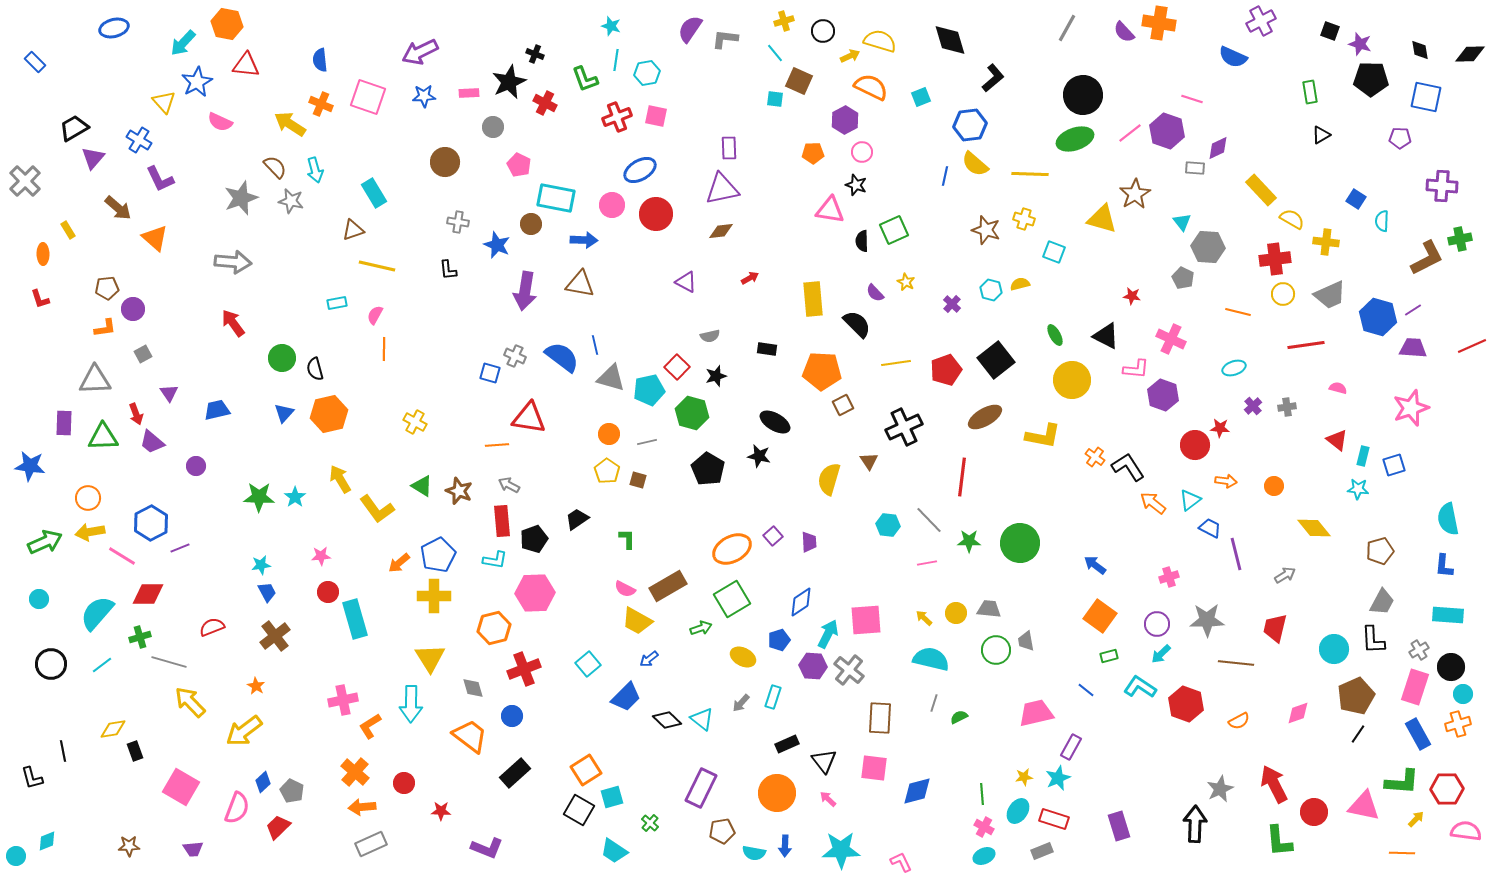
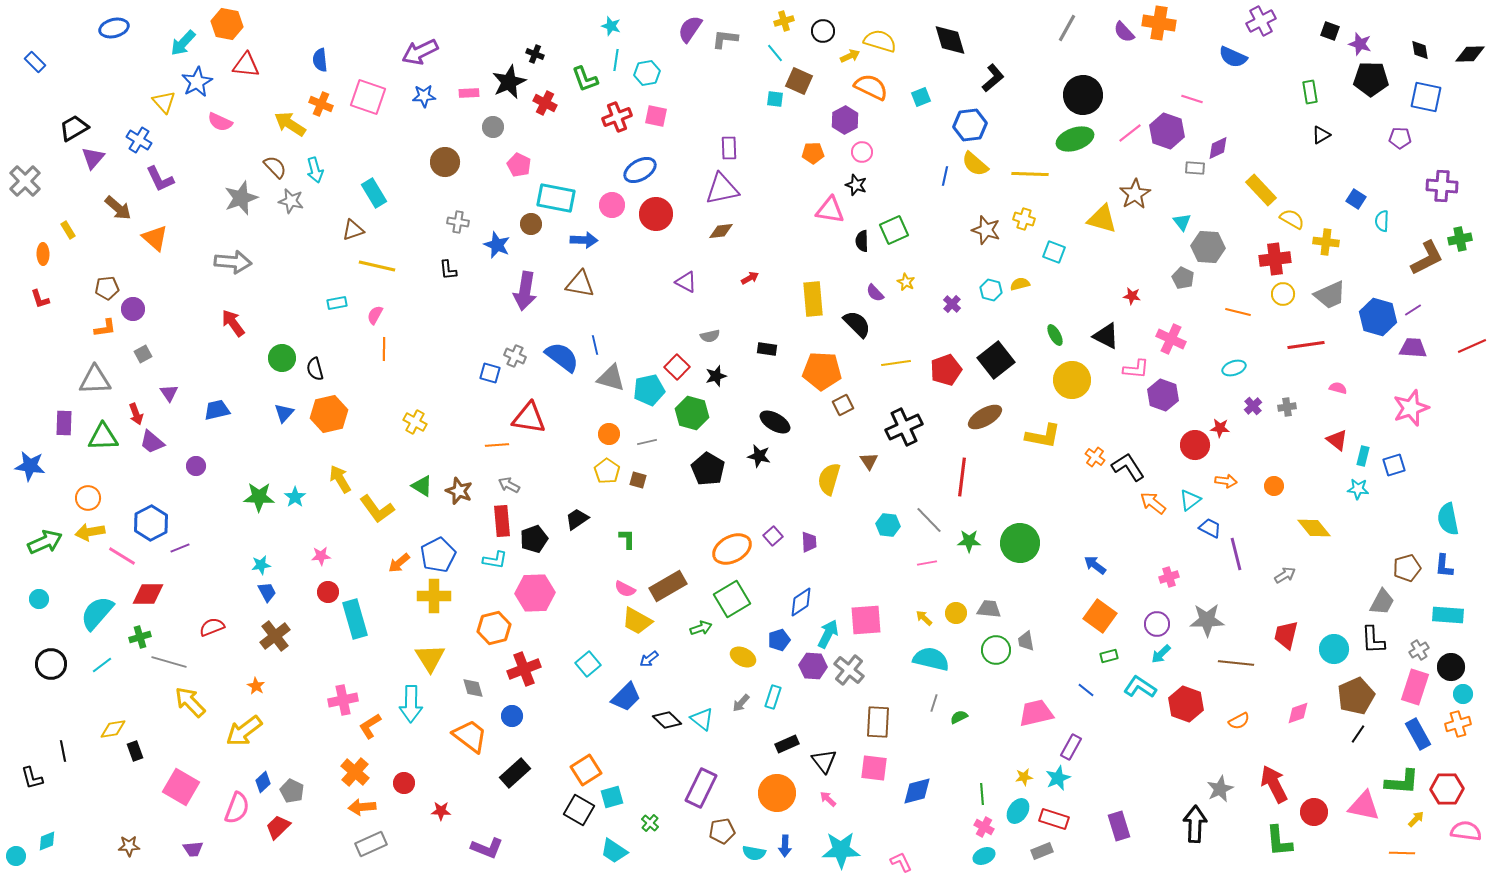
brown pentagon at (1380, 551): moved 27 px right, 17 px down
red trapezoid at (1275, 628): moved 11 px right, 7 px down
brown rectangle at (880, 718): moved 2 px left, 4 px down
